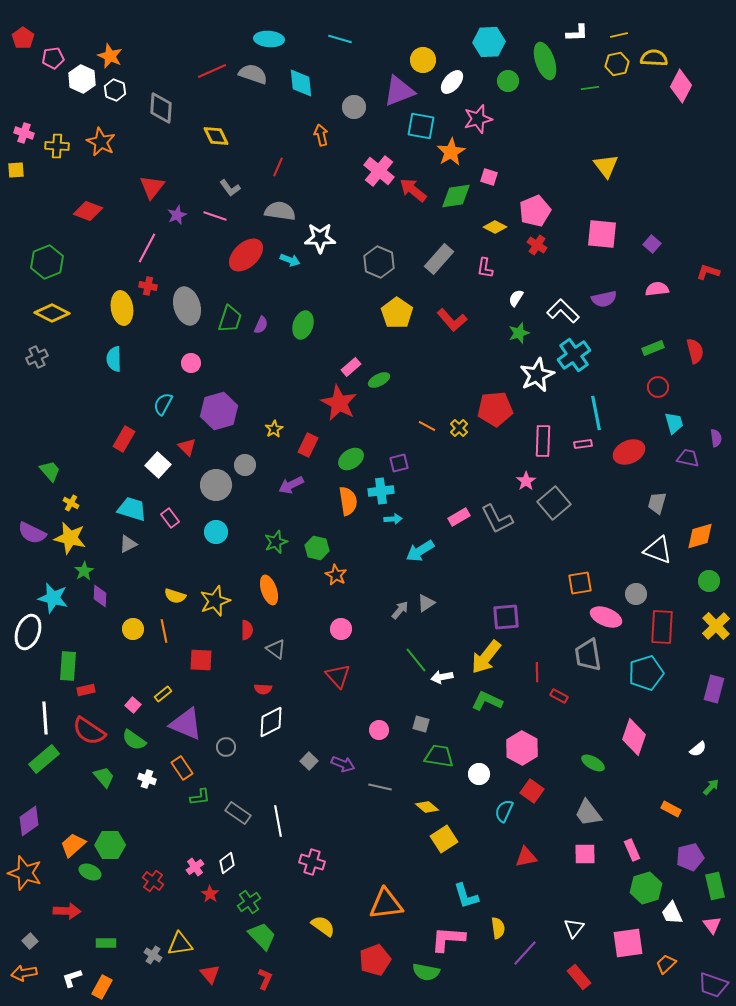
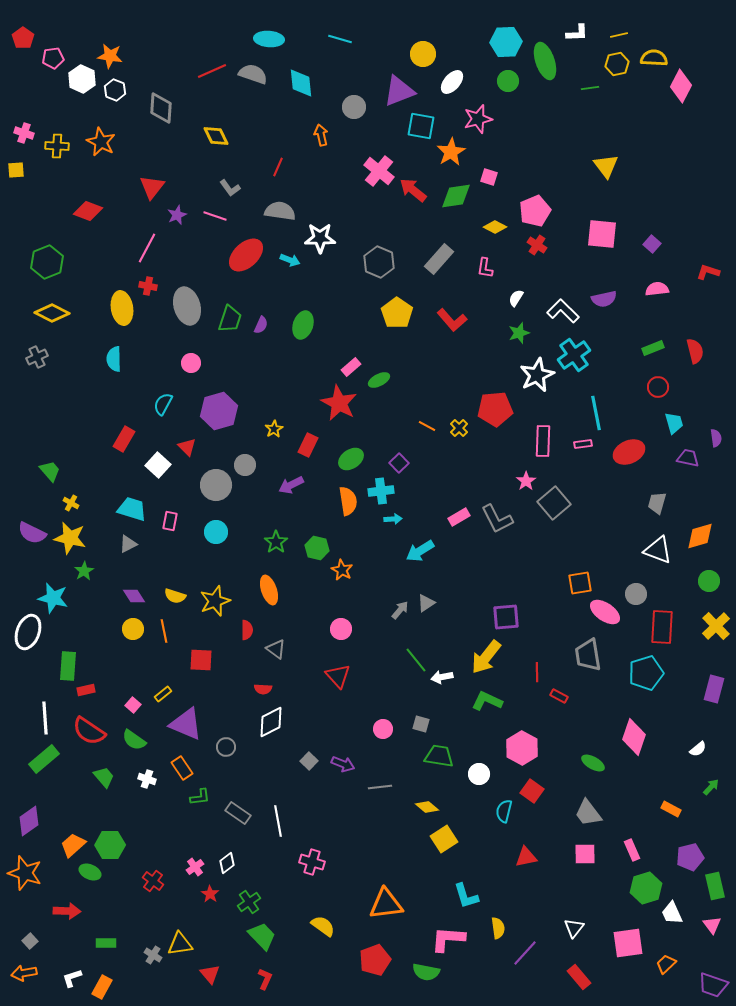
cyan hexagon at (489, 42): moved 17 px right
orange star at (110, 56): rotated 15 degrees counterclockwise
yellow circle at (423, 60): moved 6 px up
purple square at (399, 463): rotated 30 degrees counterclockwise
pink rectangle at (170, 518): moved 3 px down; rotated 48 degrees clockwise
green star at (276, 542): rotated 15 degrees counterclockwise
orange star at (336, 575): moved 6 px right, 5 px up
purple diamond at (100, 596): moved 34 px right; rotated 35 degrees counterclockwise
pink ellipse at (606, 617): moved 1 px left, 5 px up; rotated 12 degrees clockwise
pink circle at (379, 730): moved 4 px right, 1 px up
gray line at (380, 787): rotated 20 degrees counterclockwise
cyan semicircle at (504, 811): rotated 10 degrees counterclockwise
